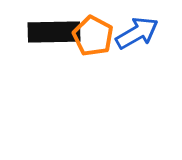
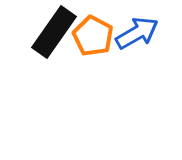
black rectangle: rotated 54 degrees counterclockwise
